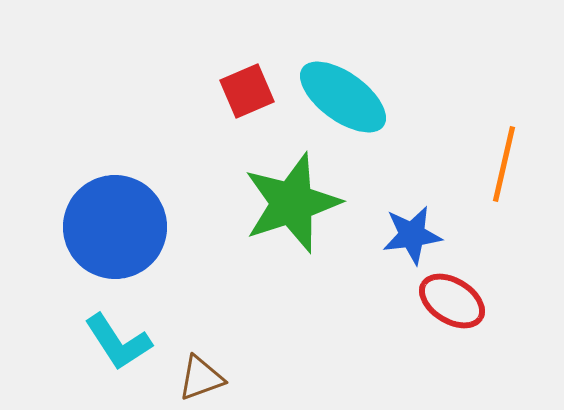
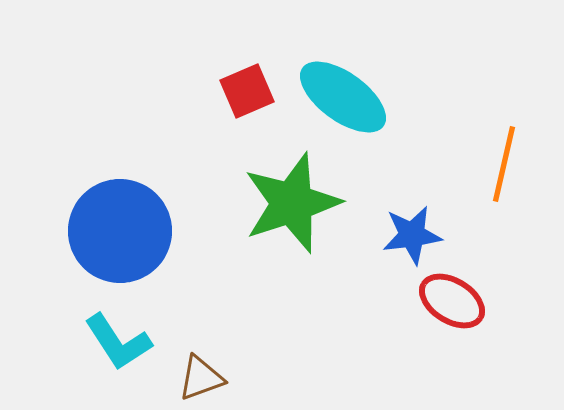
blue circle: moved 5 px right, 4 px down
